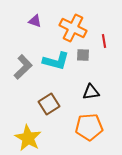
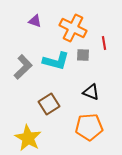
red line: moved 2 px down
black triangle: rotated 30 degrees clockwise
